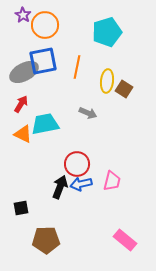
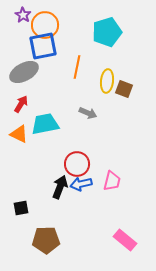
blue square: moved 15 px up
brown square: rotated 12 degrees counterclockwise
orange triangle: moved 4 px left
